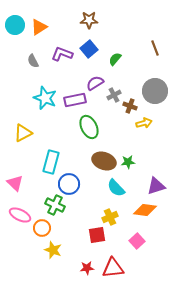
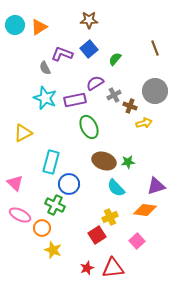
gray semicircle: moved 12 px right, 7 px down
red square: rotated 24 degrees counterclockwise
red star: rotated 16 degrees counterclockwise
